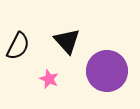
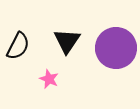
black triangle: rotated 16 degrees clockwise
purple circle: moved 9 px right, 23 px up
